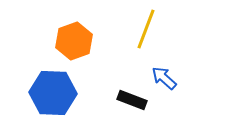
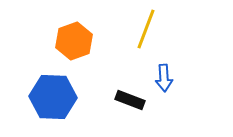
blue arrow: rotated 136 degrees counterclockwise
blue hexagon: moved 4 px down
black rectangle: moved 2 px left
